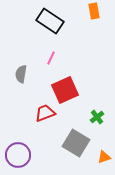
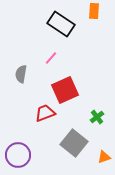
orange rectangle: rotated 14 degrees clockwise
black rectangle: moved 11 px right, 3 px down
pink line: rotated 16 degrees clockwise
gray square: moved 2 px left; rotated 8 degrees clockwise
